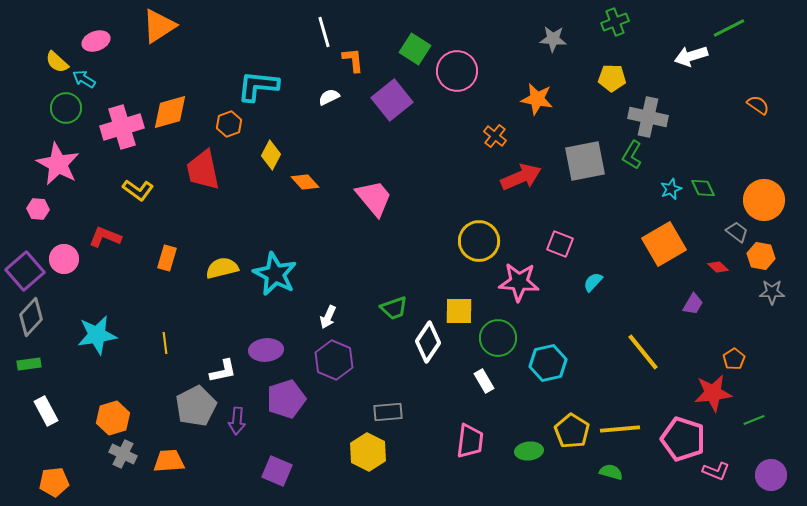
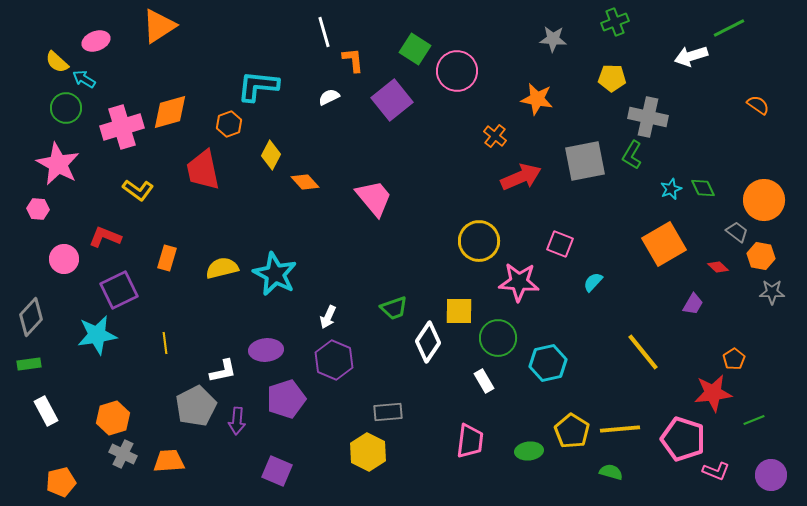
purple square at (25, 271): moved 94 px right, 19 px down; rotated 15 degrees clockwise
orange pentagon at (54, 482): moved 7 px right; rotated 8 degrees counterclockwise
